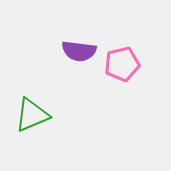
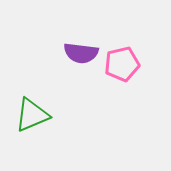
purple semicircle: moved 2 px right, 2 px down
